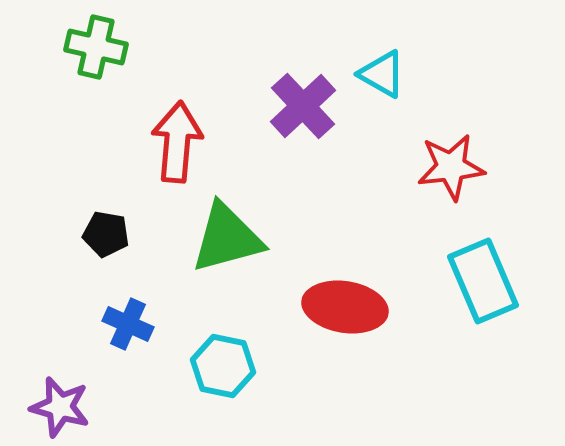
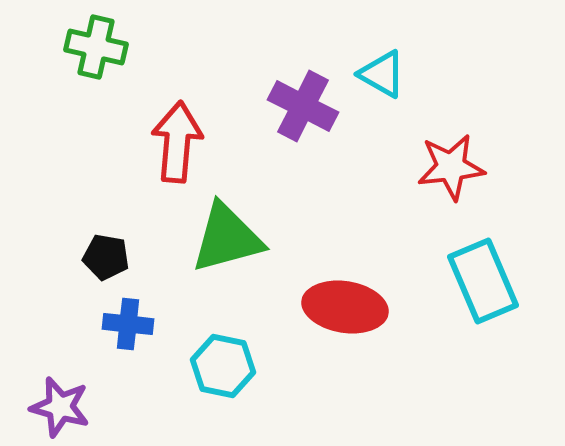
purple cross: rotated 20 degrees counterclockwise
black pentagon: moved 23 px down
blue cross: rotated 18 degrees counterclockwise
